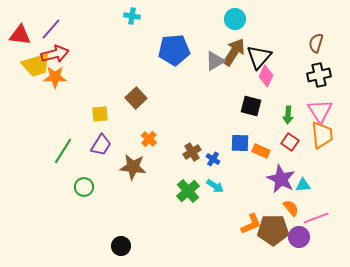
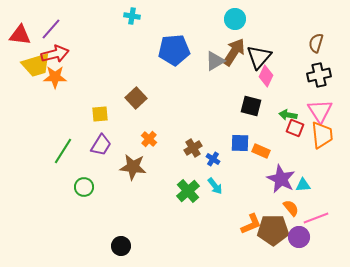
green arrow: rotated 96 degrees clockwise
red square: moved 5 px right, 14 px up; rotated 12 degrees counterclockwise
brown cross: moved 1 px right, 4 px up
cyan arrow: rotated 18 degrees clockwise
